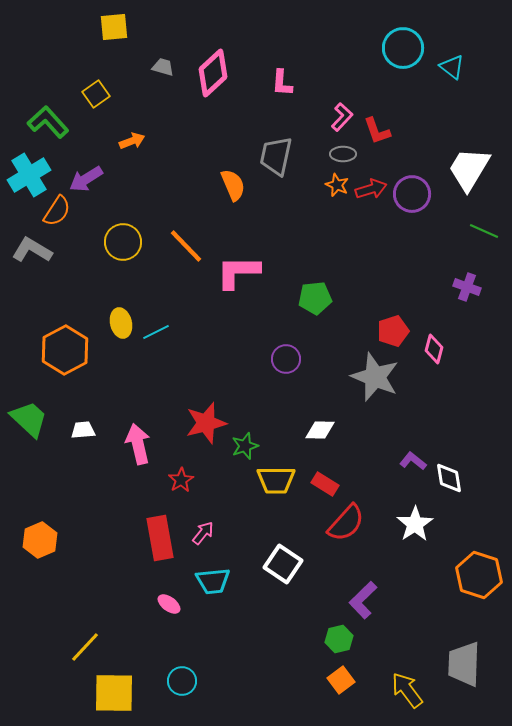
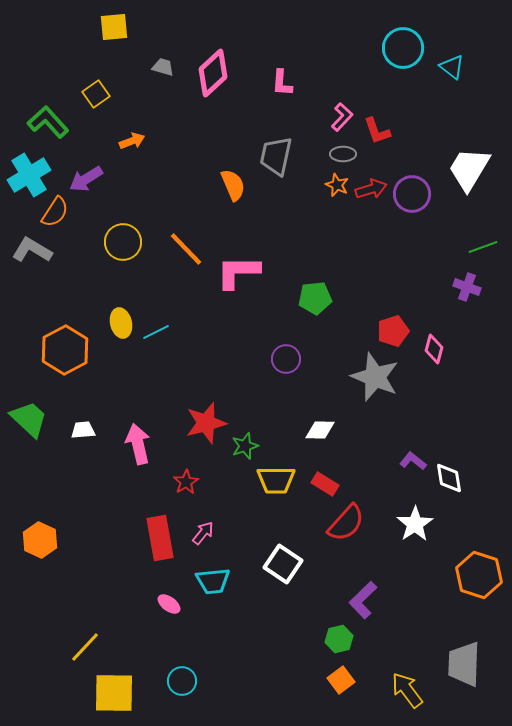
orange semicircle at (57, 211): moved 2 px left, 1 px down
green line at (484, 231): moved 1 px left, 16 px down; rotated 44 degrees counterclockwise
orange line at (186, 246): moved 3 px down
red star at (181, 480): moved 5 px right, 2 px down
orange hexagon at (40, 540): rotated 12 degrees counterclockwise
